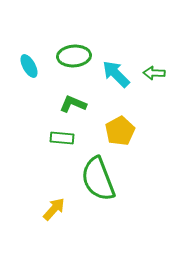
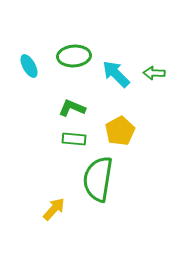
green L-shape: moved 1 px left, 4 px down
green rectangle: moved 12 px right, 1 px down
green semicircle: rotated 30 degrees clockwise
